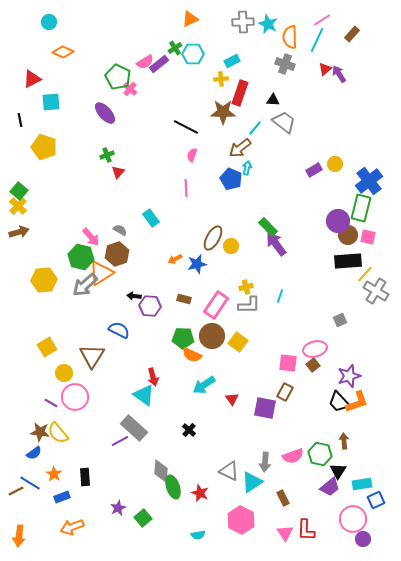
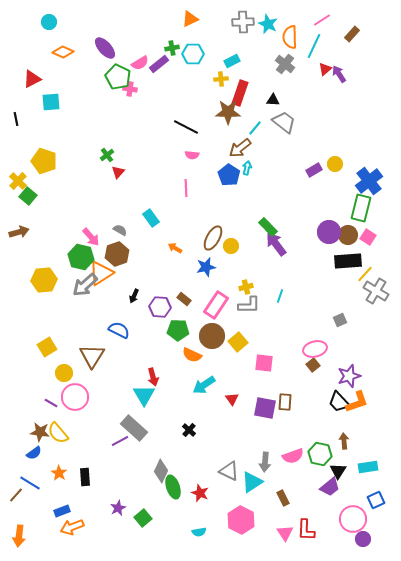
cyan line at (317, 40): moved 3 px left, 6 px down
green cross at (175, 48): moved 3 px left; rotated 24 degrees clockwise
pink semicircle at (145, 62): moved 5 px left, 1 px down
gray cross at (285, 64): rotated 18 degrees clockwise
pink cross at (130, 89): rotated 32 degrees counterclockwise
brown star at (223, 112): moved 5 px right
purple ellipse at (105, 113): moved 65 px up
black line at (20, 120): moved 4 px left, 1 px up
yellow pentagon at (44, 147): moved 14 px down
green cross at (107, 155): rotated 16 degrees counterclockwise
pink semicircle at (192, 155): rotated 104 degrees counterclockwise
blue pentagon at (231, 179): moved 2 px left, 4 px up; rotated 10 degrees clockwise
green square at (19, 191): moved 9 px right, 5 px down
yellow cross at (18, 206): moved 25 px up
purple circle at (338, 221): moved 9 px left, 11 px down
pink square at (368, 237): rotated 21 degrees clockwise
orange arrow at (175, 259): moved 11 px up; rotated 56 degrees clockwise
blue star at (197, 264): moved 9 px right, 3 px down
black arrow at (134, 296): rotated 72 degrees counterclockwise
brown rectangle at (184, 299): rotated 24 degrees clockwise
purple hexagon at (150, 306): moved 10 px right, 1 px down
green pentagon at (183, 338): moved 5 px left, 8 px up
yellow square at (238, 342): rotated 12 degrees clockwise
pink square at (288, 363): moved 24 px left
brown rectangle at (285, 392): moved 10 px down; rotated 24 degrees counterclockwise
cyan triangle at (144, 395): rotated 25 degrees clockwise
gray diamond at (161, 471): rotated 20 degrees clockwise
orange star at (54, 474): moved 5 px right, 1 px up
cyan rectangle at (362, 484): moved 6 px right, 17 px up
brown line at (16, 491): moved 4 px down; rotated 21 degrees counterclockwise
blue rectangle at (62, 497): moved 14 px down
cyan semicircle at (198, 535): moved 1 px right, 3 px up
